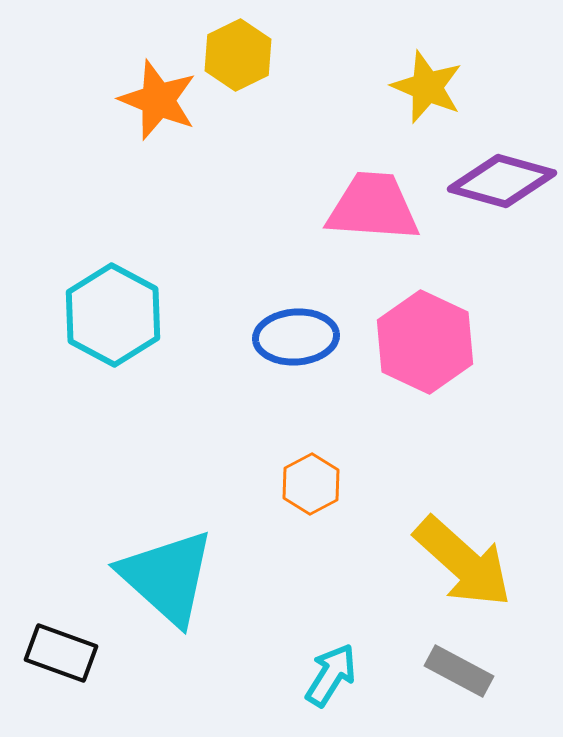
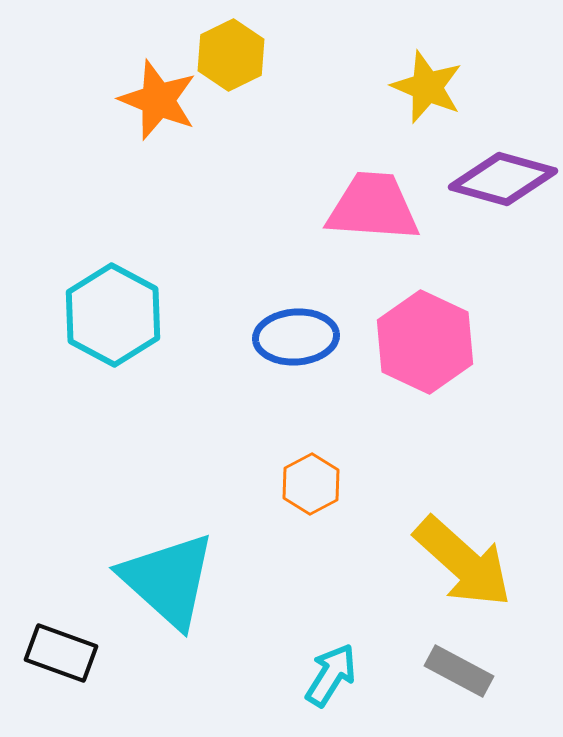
yellow hexagon: moved 7 px left
purple diamond: moved 1 px right, 2 px up
cyan triangle: moved 1 px right, 3 px down
